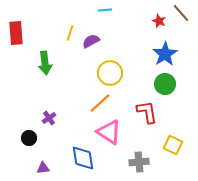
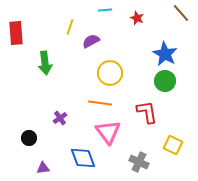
red star: moved 22 px left, 3 px up
yellow line: moved 6 px up
blue star: rotated 10 degrees counterclockwise
green circle: moved 3 px up
orange line: rotated 50 degrees clockwise
purple cross: moved 11 px right
pink triangle: moved 1 px left; rotated 20 degrees clockwise
blue diamond: rotated 12 degrees counterclockwise
gray cross: rotated 30 degrees clockwise
